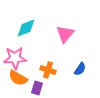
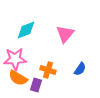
cyan diamond: moved 2 px down
pink star: moved 1 px down
purple rectangle: moved 1 px left, 3 px up
